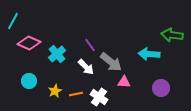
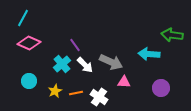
cyan line: moved 10 px right, 3 px up
purple line: moved 15 px left
cyan cross: moved 5 px right, 10 px down
gray arrow: rotated 15 degrees counterclockwise
white arrow: moved 1 px left, 2 px up
orange line: moved 1 px up
